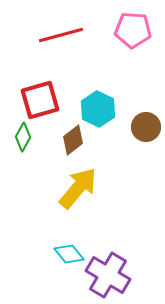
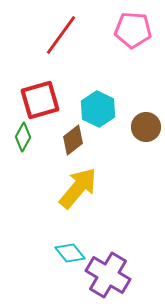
red line: rotated 39 degrees counterclockwise
cyan diamond: moved 1 px right, 1 px up
